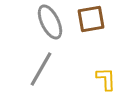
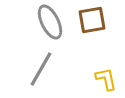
brown square: moved 1 px right, 1 px down
yellow L-shape: rotated 10 degrees counterclockwise
